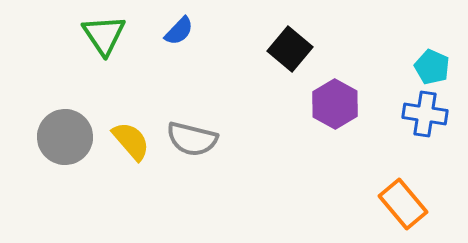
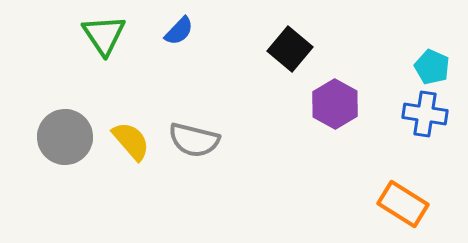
gray semicircle: moved 2 px right, 1 px down
orange rectangle: rotated 18 degrees counterclockwise
